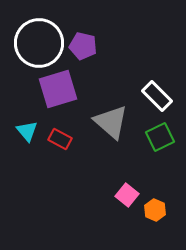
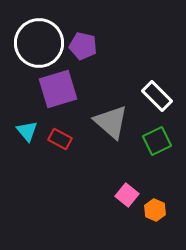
green square: moved 3 px left, 4 px down
